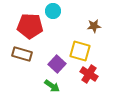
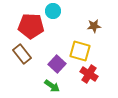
red pentagon: moved 1 px right
brown rectangle: rotated 36 degrees clockwise
